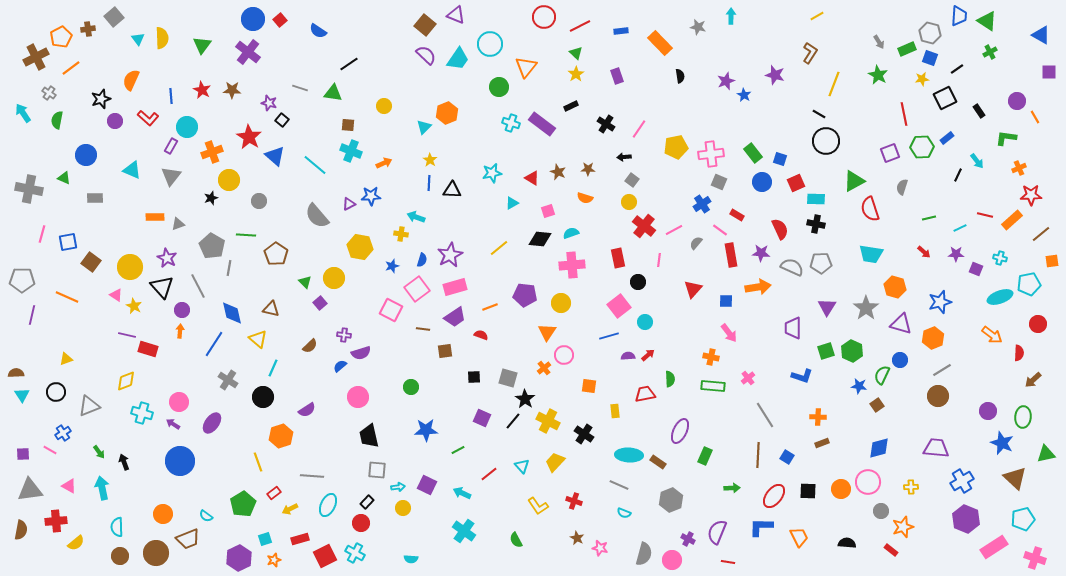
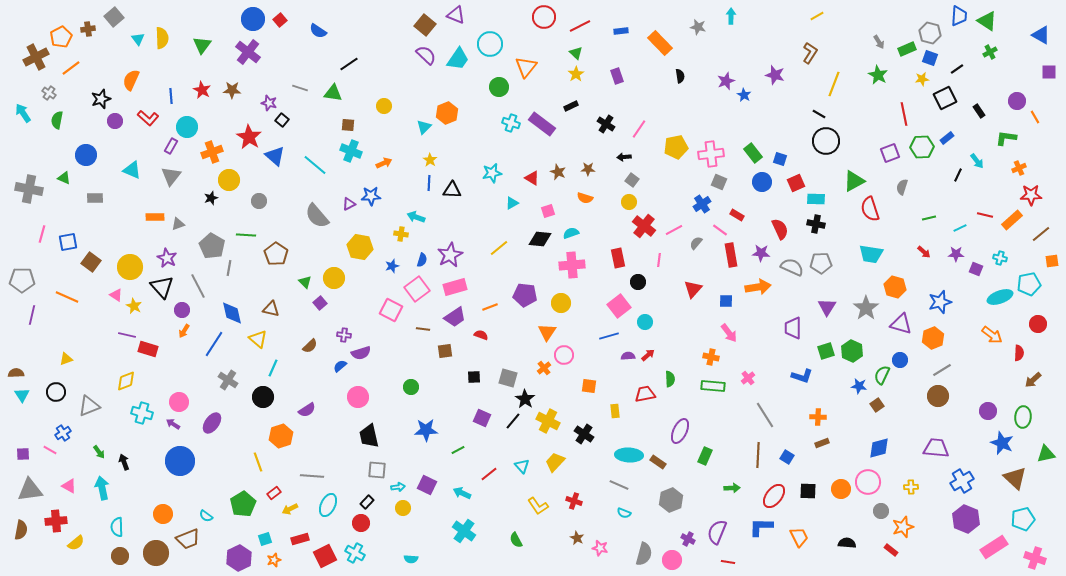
orange arrow at (180, 331): moved 4 px right; rotated 152 degrees counterclockwise
